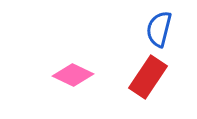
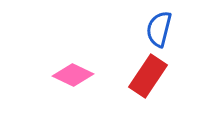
red rectangle: moved 1 px up
